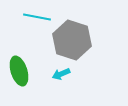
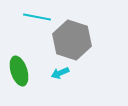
cyan arrow: moved 1 px left, 1 px up
